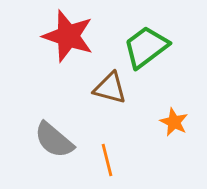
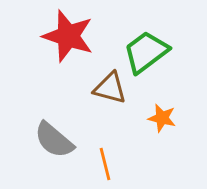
green trapezoid: moved 5 px down
orange star: moved 12 px left, 4 px up; rotated 12 degrees counterclockwise
orange line: moved 2 px left, 4 px down
